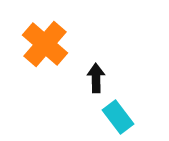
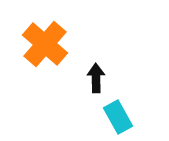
cyan rectangle: rotated 8 degrees clockwise
